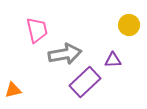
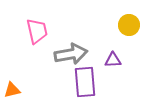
pink trapezoid: moved 1 px down
gray arrow: moved 6 px right
purple rectangle: rotated 52 degrees counterclockwise
orange triangle: moved 1 px left
